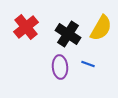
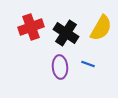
red cross: moved 5 px right; rotated 20 degrees clockwise
black cross: moved 2 px left, 1 px up
